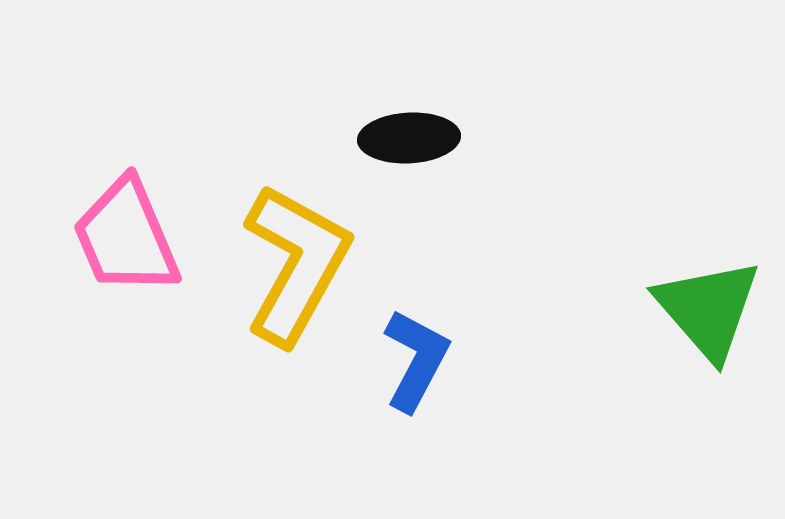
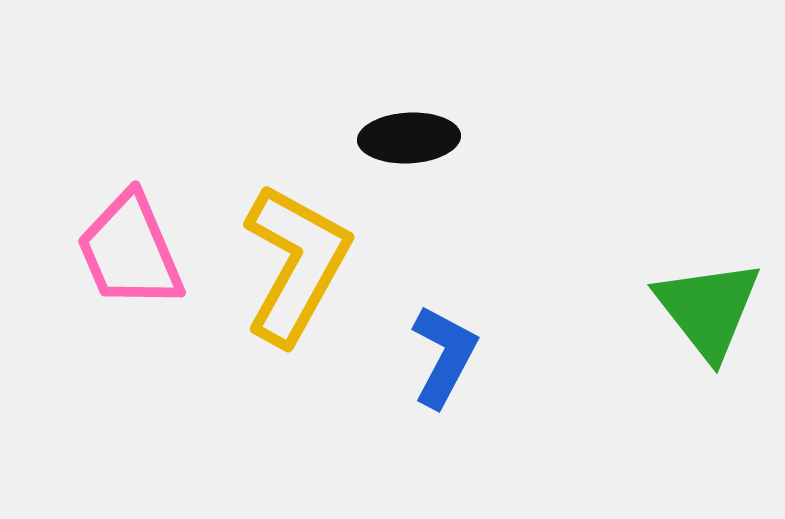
pink trapezoid: moved 4 px right, 14 px down
green triangle: rotated 3 degrees clockwise
blue L-shape: moved 28 px right, 4 px up
